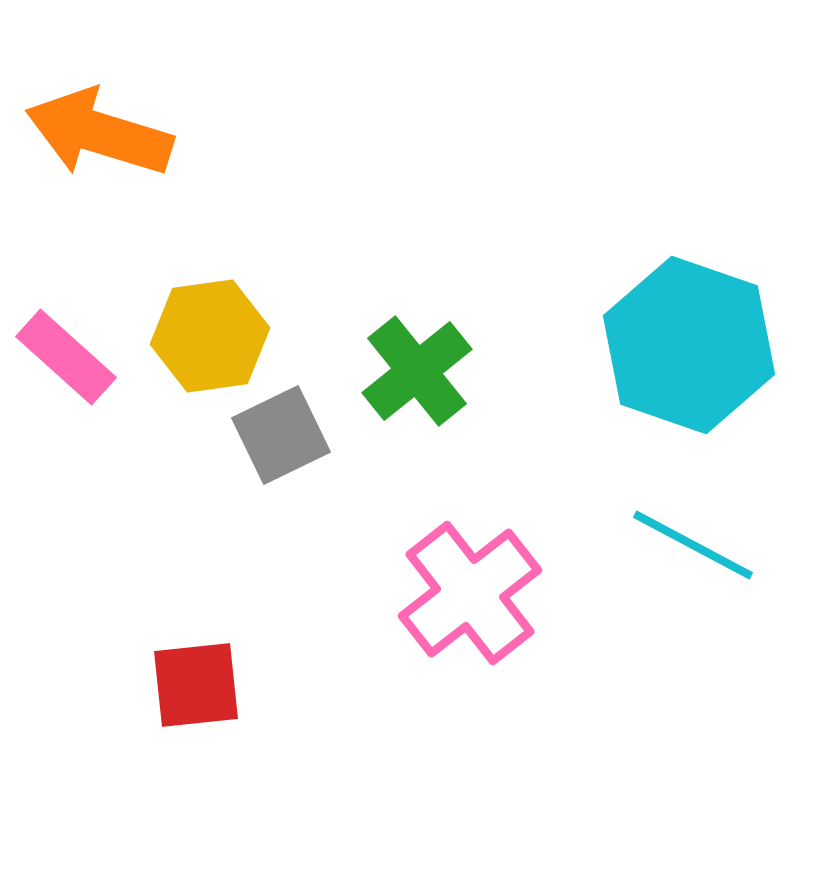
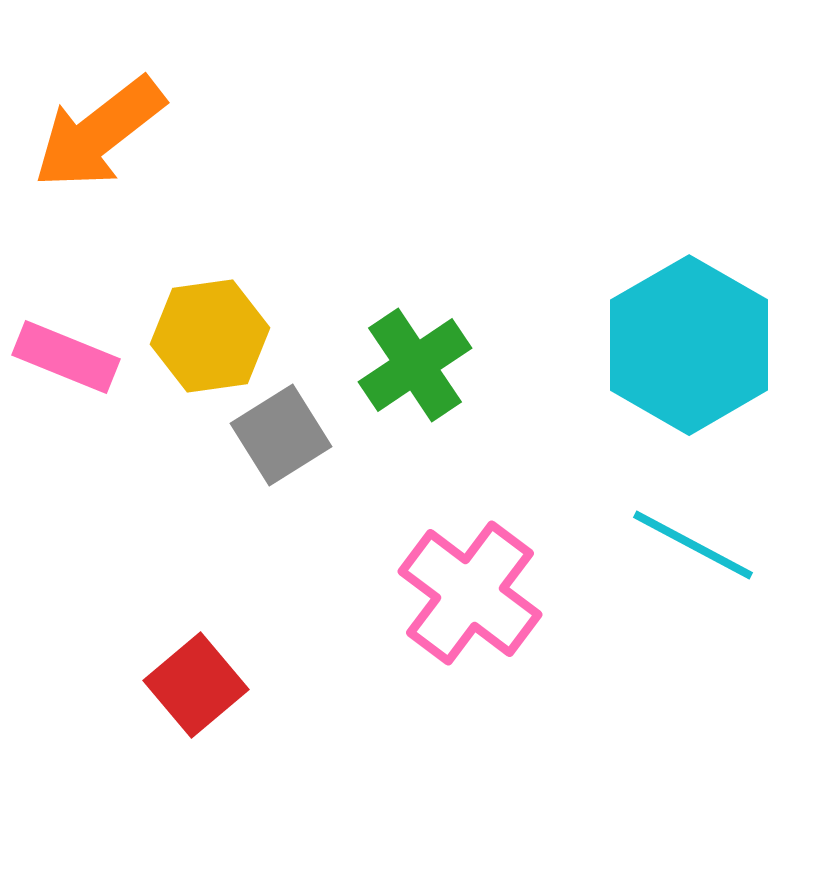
orange arrow: rotated 55 degrees counterclockwise
cyan hexagon: rotated 11 degrees clockwise
pink rectangle: rotated 20 degrees counterclockwise
green cross: moved 2 px left, 6 px up; rotated 5 degrees clockwise
gray square: rotated 6 degrees counterclockwise
pink cross: rotated 15 degrees counterclockwise
red square: rotated 34 degrees counterclockwise
